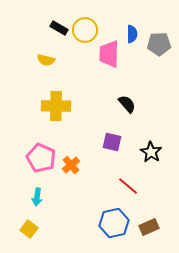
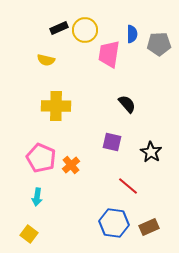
black rectangle: rotated 54 degrees counterclockwise
pink trapezoid: rotated 8 degrees clockwise
blue hexagon: rotated 20 degrees clockwise
yellow square: moved 5 px down
